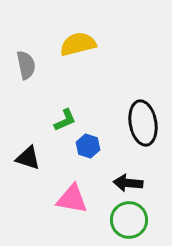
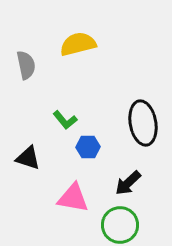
green L-shape: rotated 75 degrees clockwise
blue hexagon: moved 1 px down; rotated 20 degrees counterclockwise
black arrow: rotated 48 degrees counterclockwise
pink triangle: moved 1 px right, 1 px up
green circle: moved 9 px left, 5 px down
